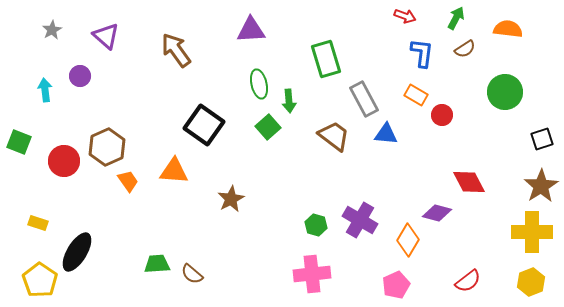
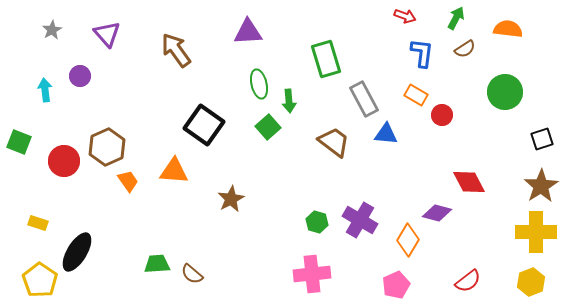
purple triangle at (251, 30): moved 3 px left, 2 px down
purple triangle at (106, 36): moved 1 px right, 2 px up; rotated 8 degrees clockwise
brown trapezoid at (334, 136): moved 6 px down
green hexagon at (316, 225): moved 1 px right, 3 px up
yellow cross at (532, 232): moved 4 px right
